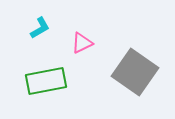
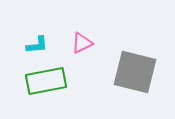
cyan L-shape: moved 3 px left, 17 px down; rotated 25 degrees clockwise
gray square: rotated 21 degrees counterclockwise
